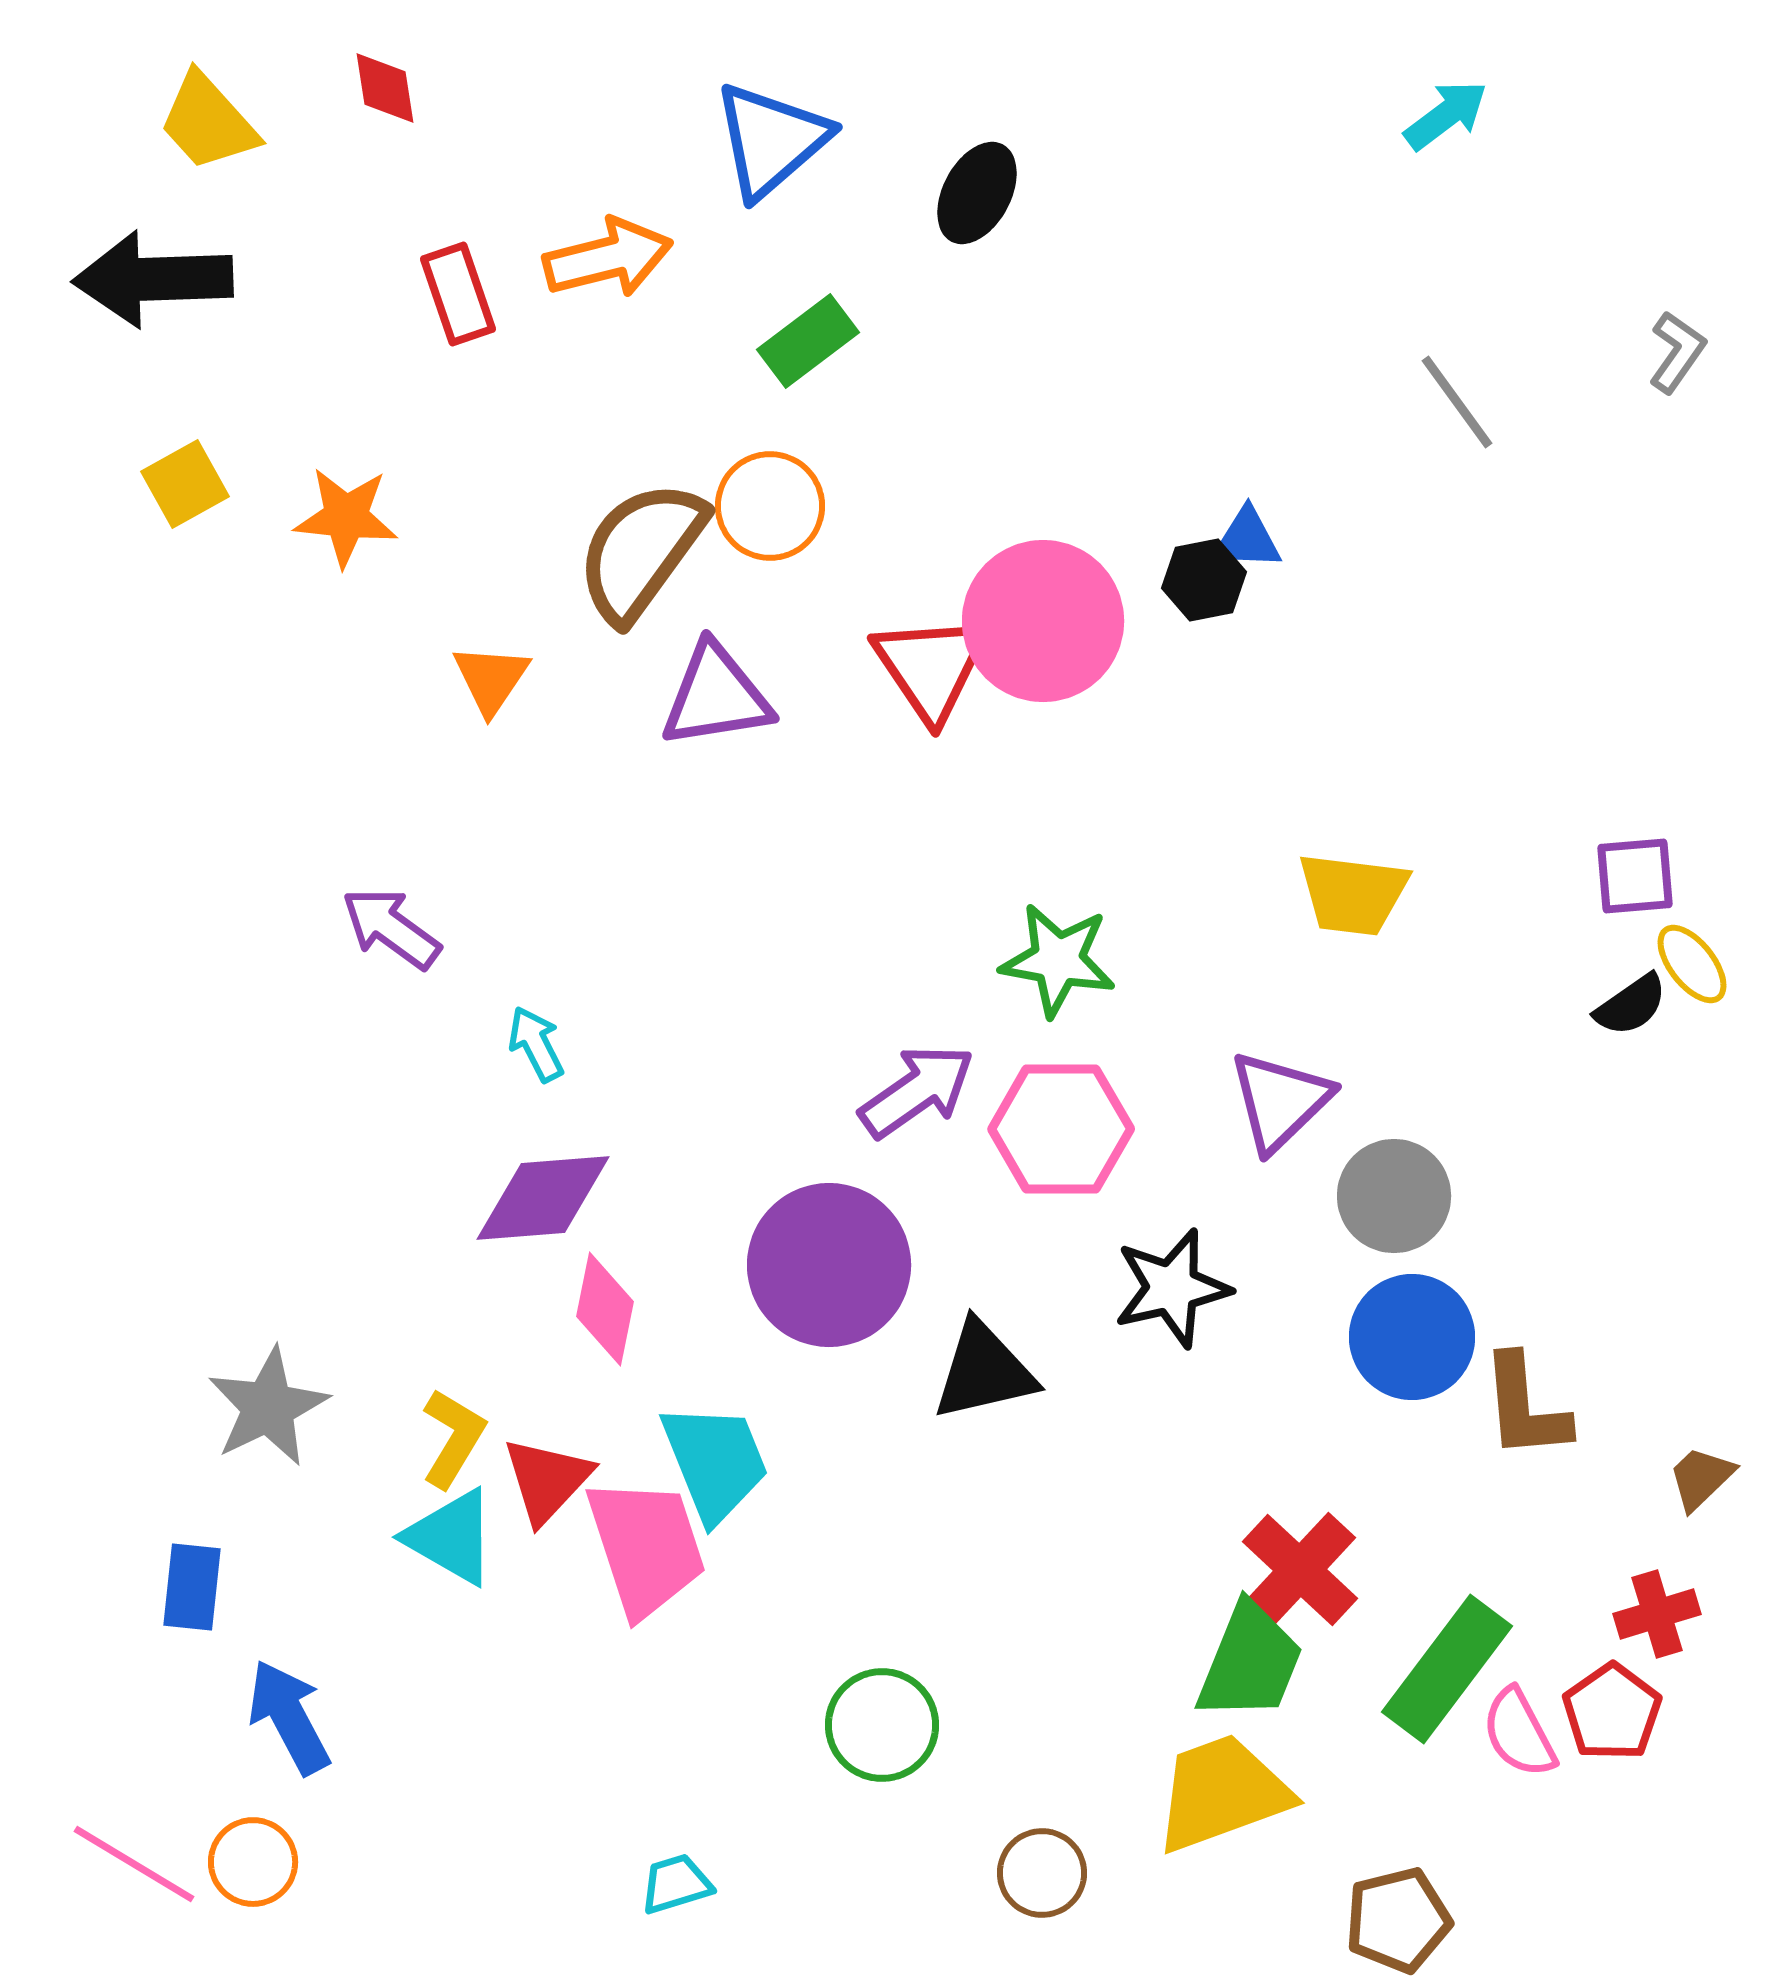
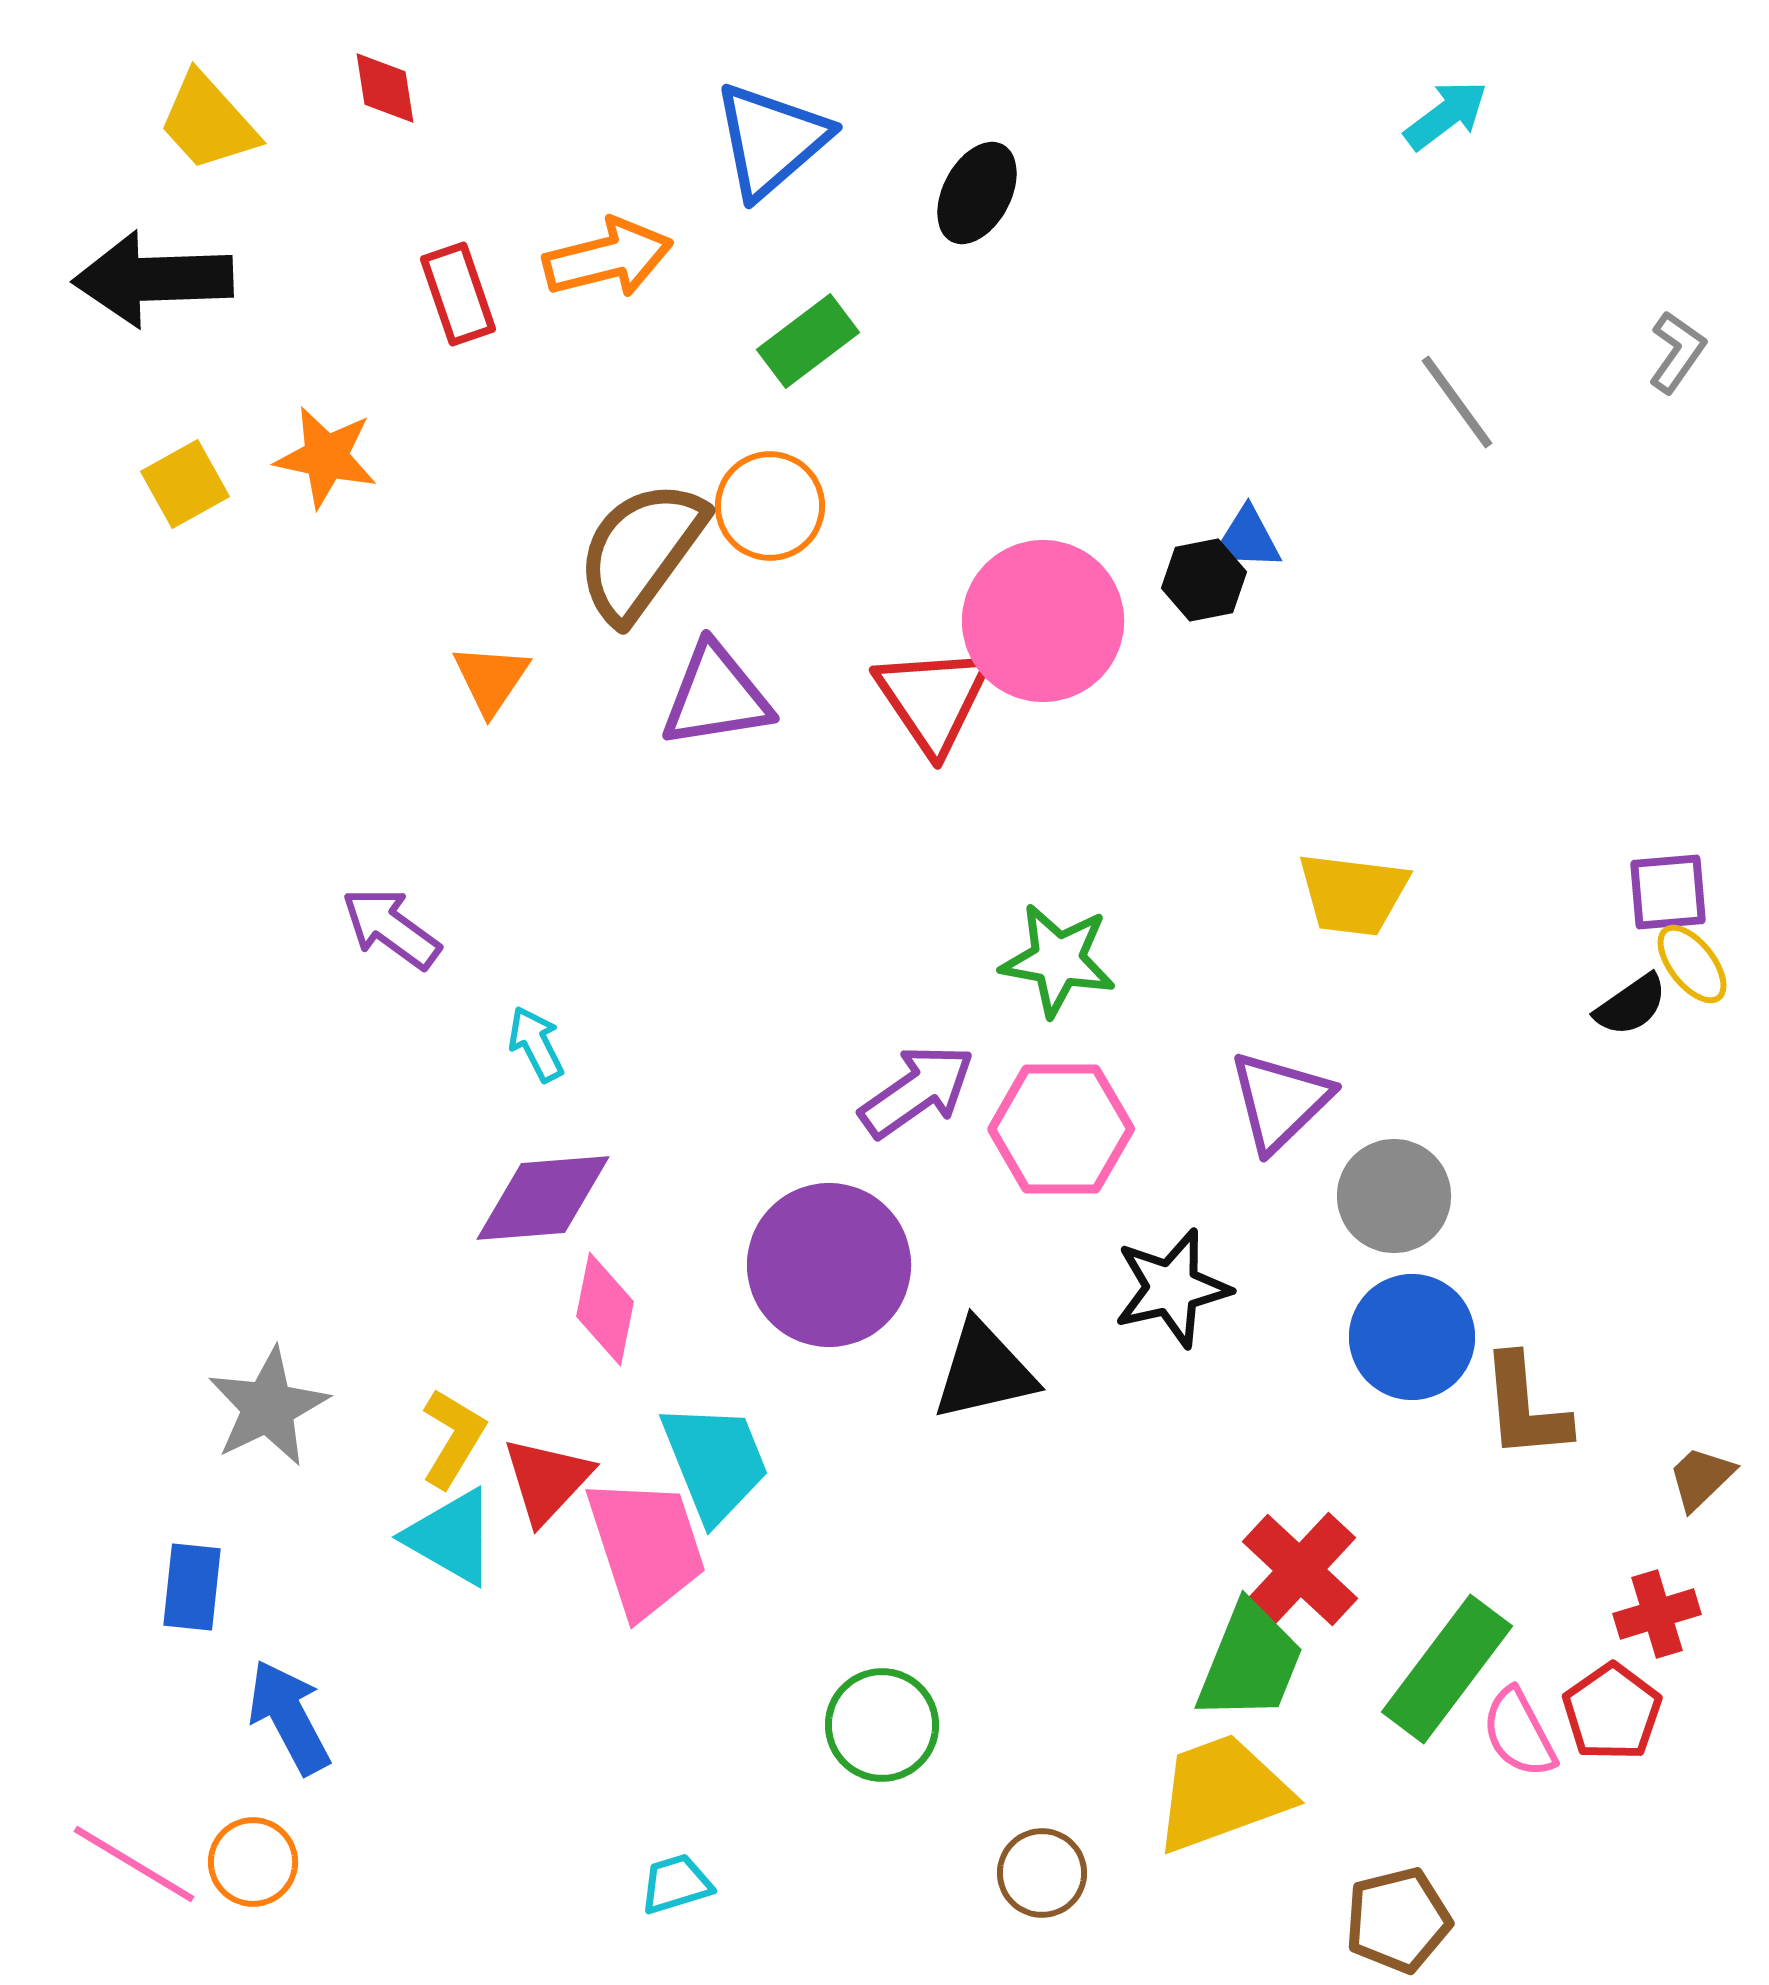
orange star at (346, 517): moved 20 px left, 60 px up; rotated 6 degrees clockwise
red triangle at (931, 667): moved 2 px right, 32 px down
purple square at (1635, 876): moved 33 px right, 16 px down
